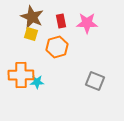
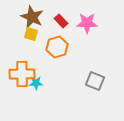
red rectangle: rotated 32 degrees counterclockwise
orange cross: moved 1 px right, 1 px up
cyan star: moved 1 px left, 1 px down
